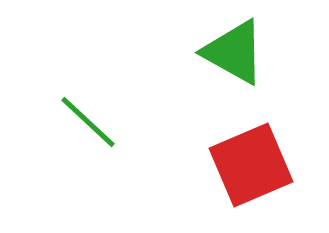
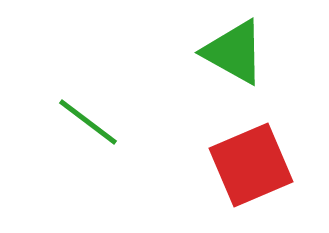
green line: rotated 6 degrees counterclockwise
